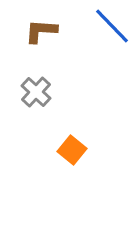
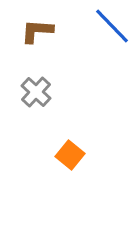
brown L-shape: moved 4 px left
orange square: moved 2 px left, 5 px down
